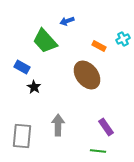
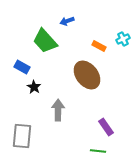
gray arrow: moved 15 px up
